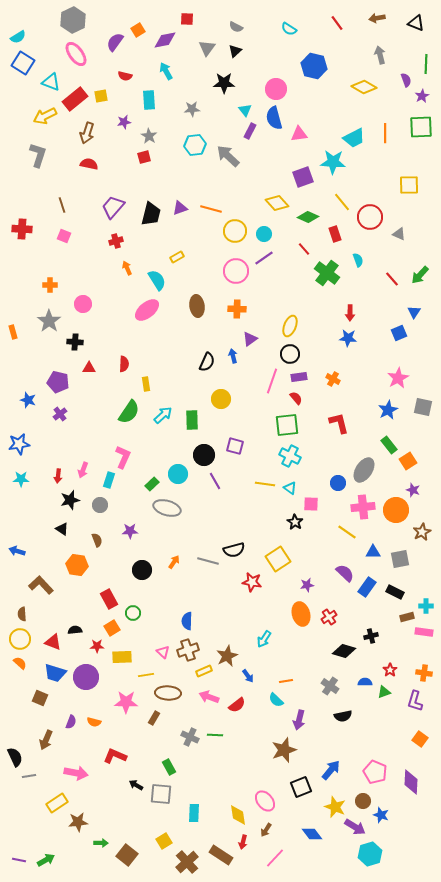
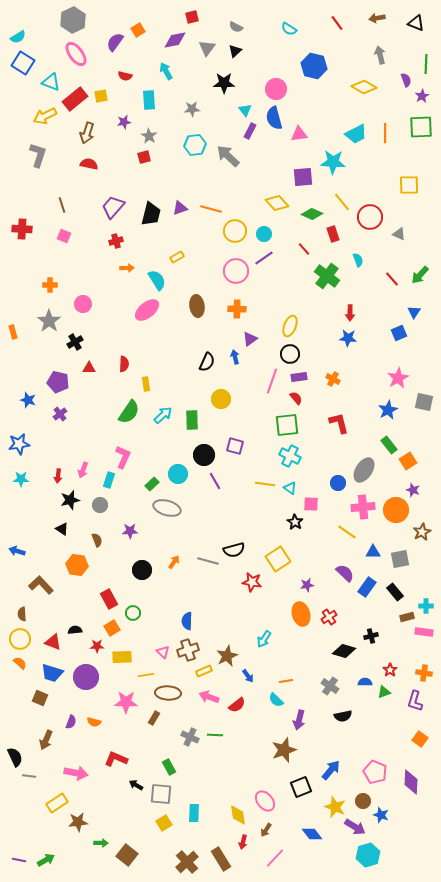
red square at (187, 19): moved 5 px right, 2 px up; rotated 16 degrees counterclockwise
purple diamond at (165, 40): moved 10 px right
cyan trapezoid at (354, 138): moved 2 px right, 4 px up
purple square at (303, 177): rotated 15 degrees clockwise
green diamond at (308, 217): moved 4 px right, 3 px up
red rectangle at (335, 234): moved 2 px left
orange arrow at (127, 268): rotated 112 degrees clockwise
green cross at (327, 273): moved 3 px down
black cross at (75, 342): rotated 35 degrees counterclockwise
blue arrow at (233, 356): moved 2 px right, 1 px down
gray square at (423, 407): moved 1 px right, 5 px up
black rectangle at (395, 592): rotated 24 degrees clockwise
blue trapezoid at (55, 673): moved 3 px left
red L-shape at (115, 756): moved 1 px right, 3 px down
gray line at (29, 776): rotated 16 degrees clockwise
yellow square at (164, 841): moved 18 px up
cyan hexagon at (370, 854): moved 2 px left, 1 px down
brown rectangle at (221, 855): moved 4 px down; rotated 25 degrees clockwise
